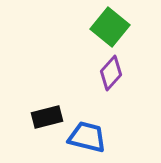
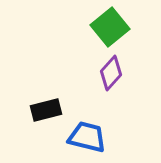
green square: rotated 12 degrees clockwise
black rectangle: moved 1 px left, 7 px up
